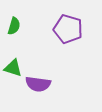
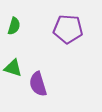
purple pentagon: rotated 12 degrees counterclockwise
purple semicircle: rotated 65 degrees clockwise
